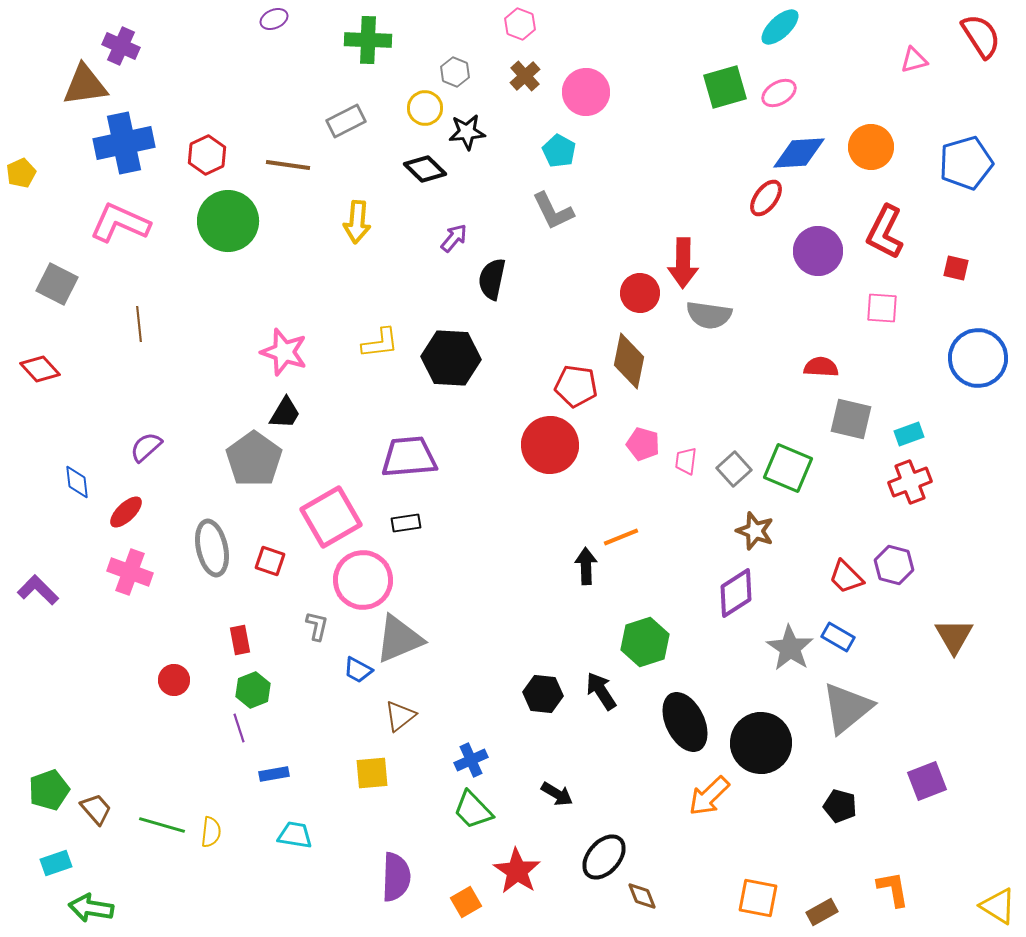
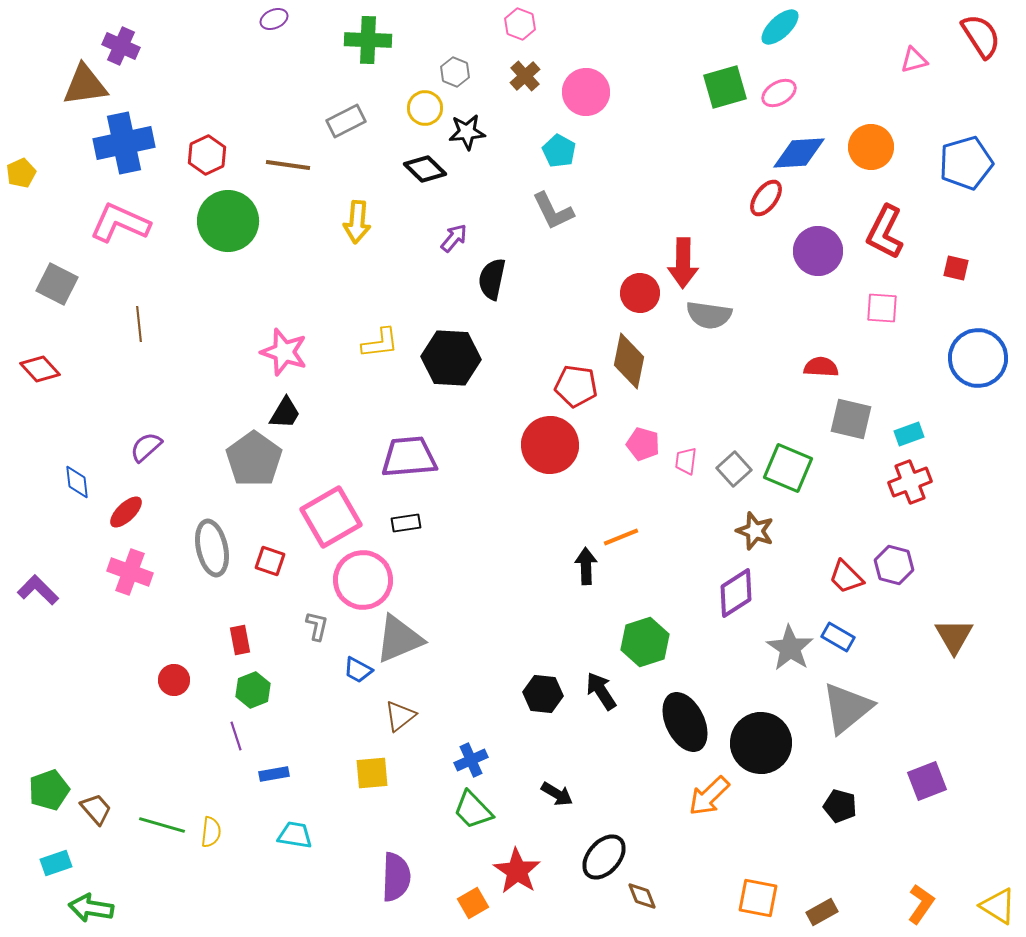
purple line at (239, 728): moved 3 px left, 8 px down
orange L-shape at (893, 889): moved 28 px right, 15 px down; rotated 45 degrees clockwise
orange square at (466, 902): moved 7 px right, 1 px down
